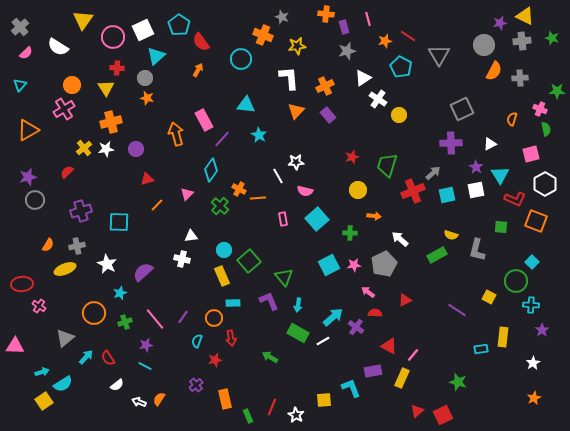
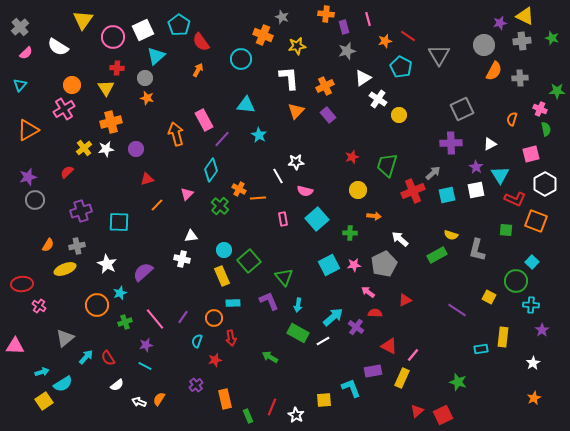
green square at (501, 227): moved 5 px right, 3 px down
orange circle at (94, 313): moved 3 px right, 8 px up
